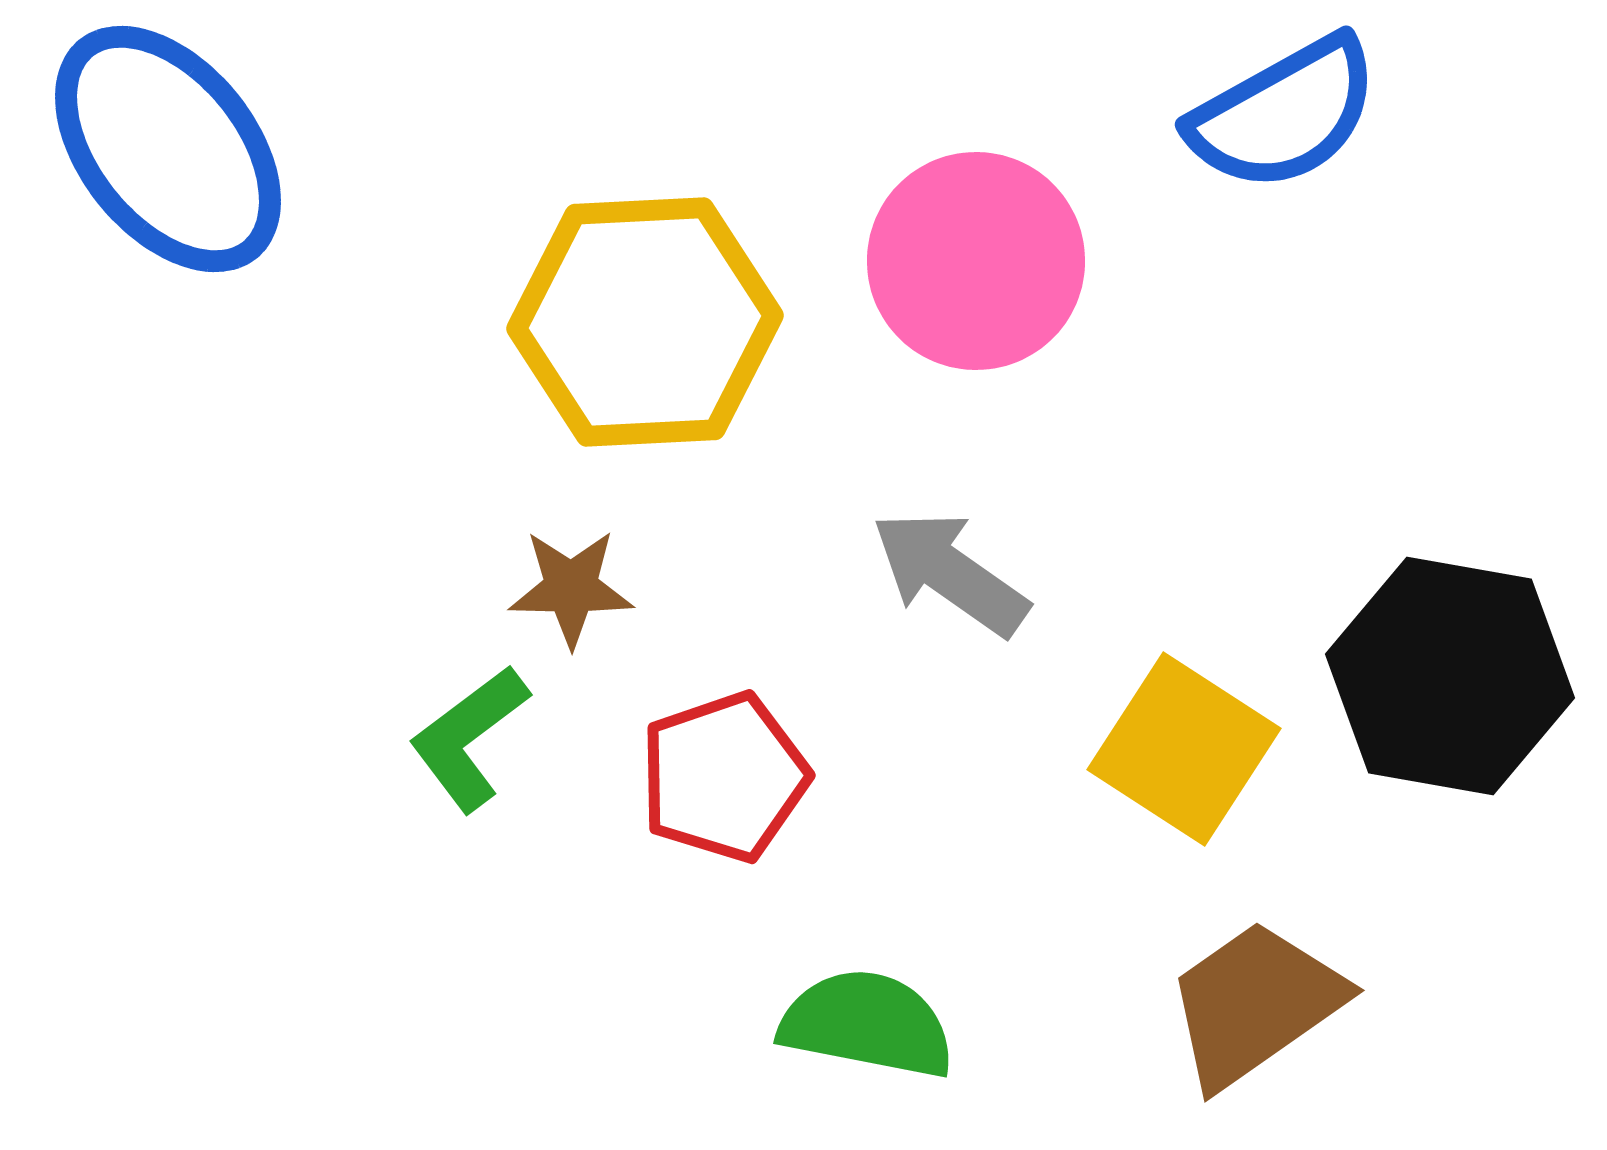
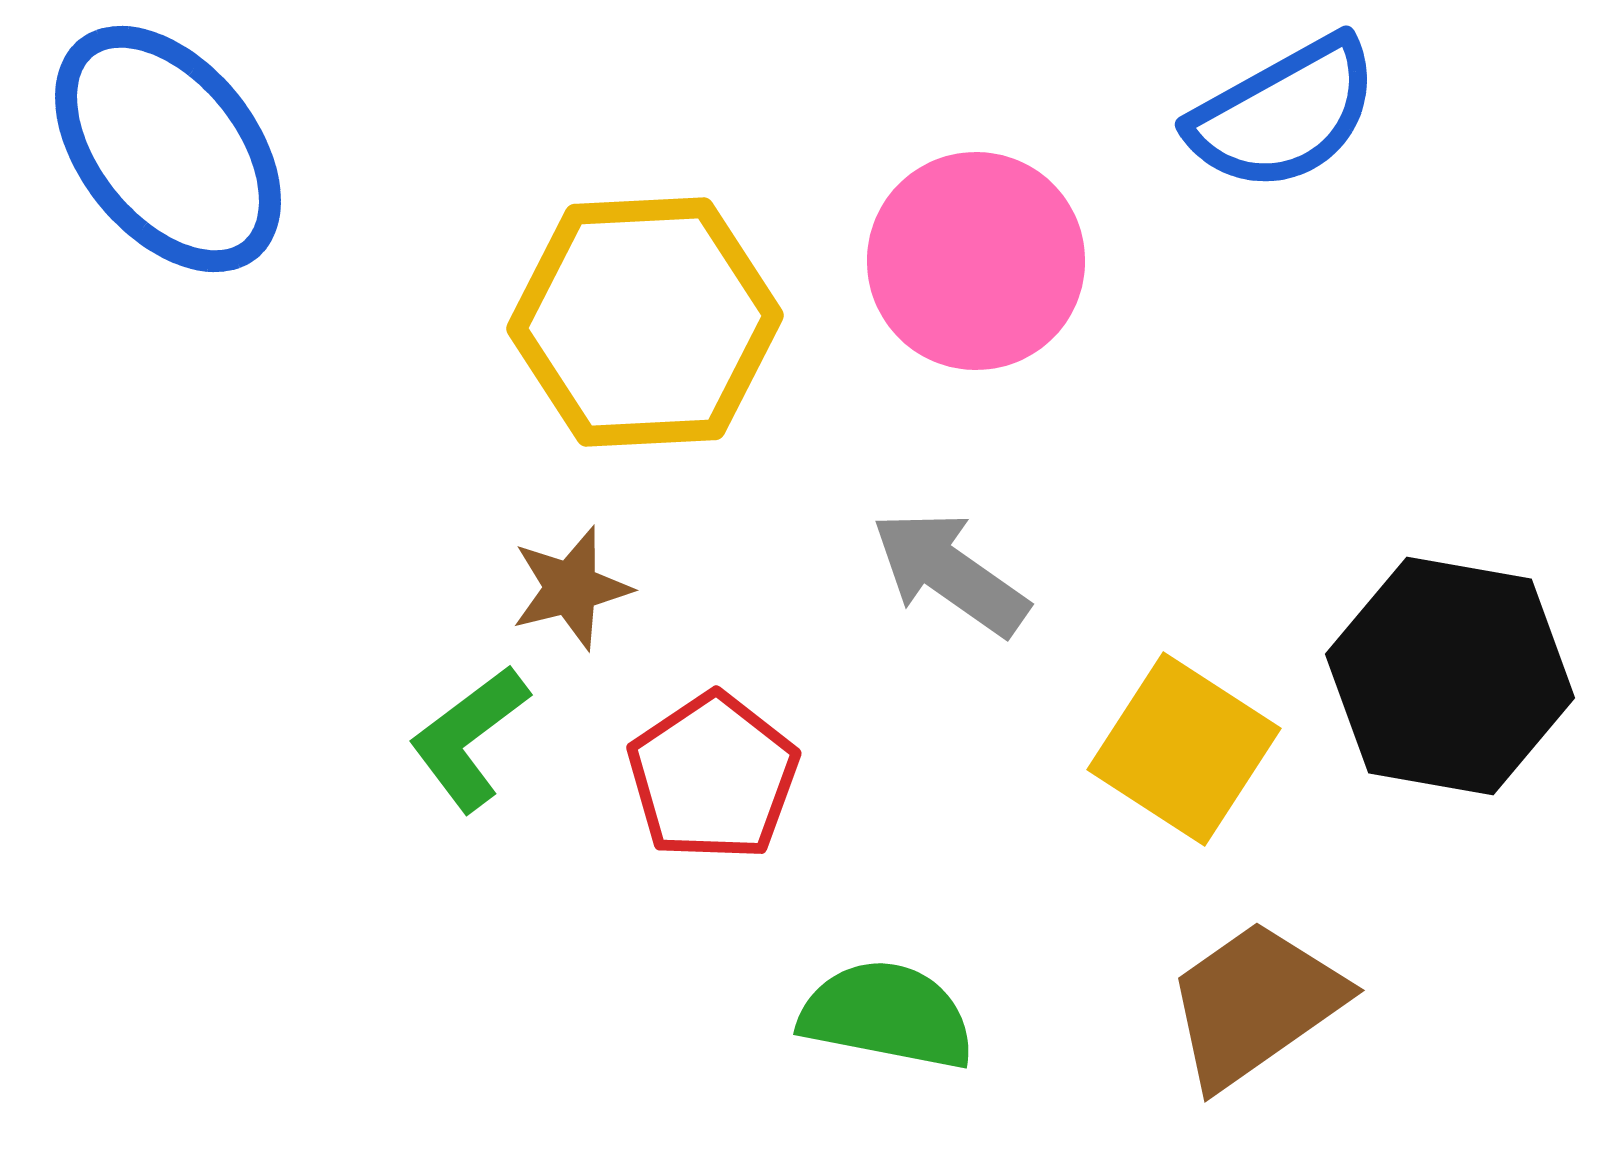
brown star: rotated 15 degrees counterclockwise
red pentagon: moved 11 px left; rotated 15 degrees counterclockwise
green semicircle: moved 20 px right, 9 px up
